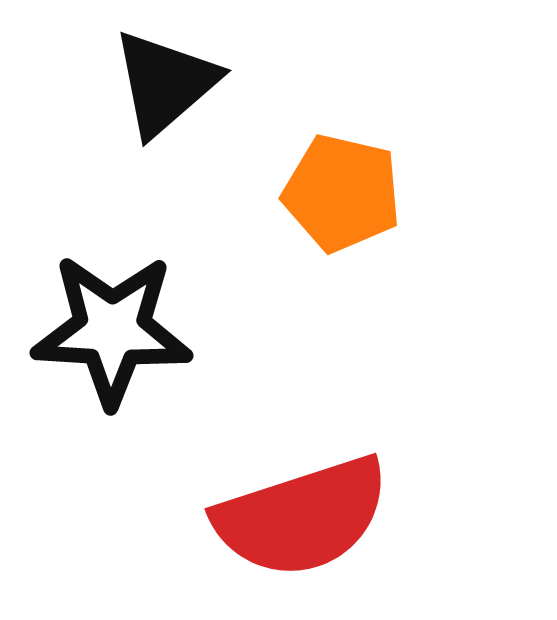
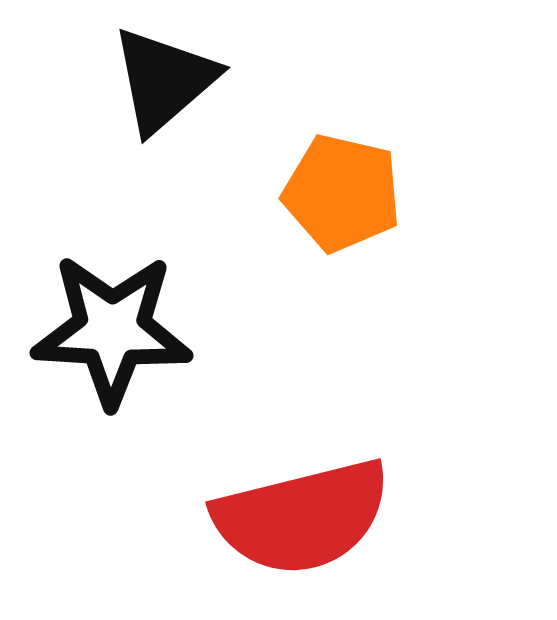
black triangle: moved 1 px left, 3 px up
red semicircle: rotated 4 degrees clockwise
